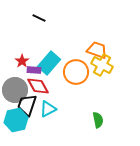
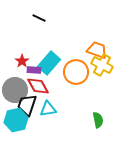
cyan triangle: rotated 18 degrees clockwise
